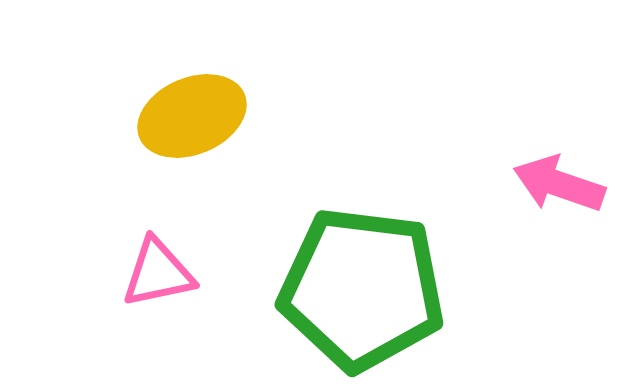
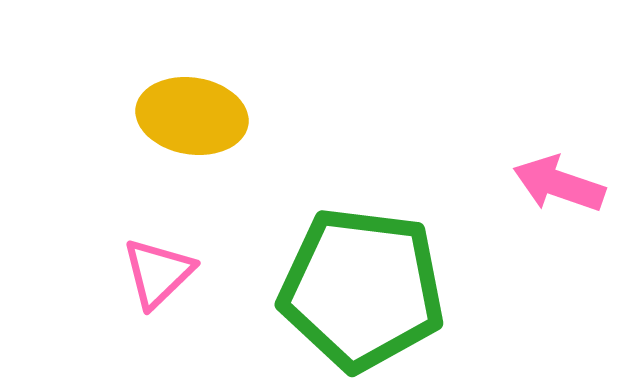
yellow ellipse: rotated 32 degrees clockwise
pink triangle: rotated 32 degrees counterclockwise
